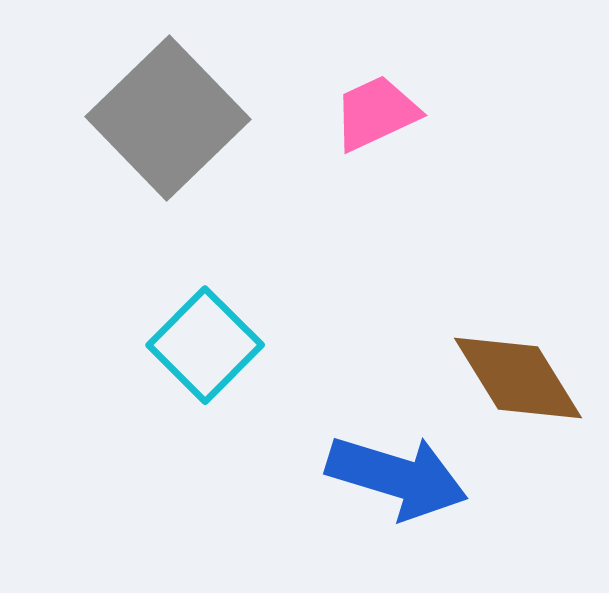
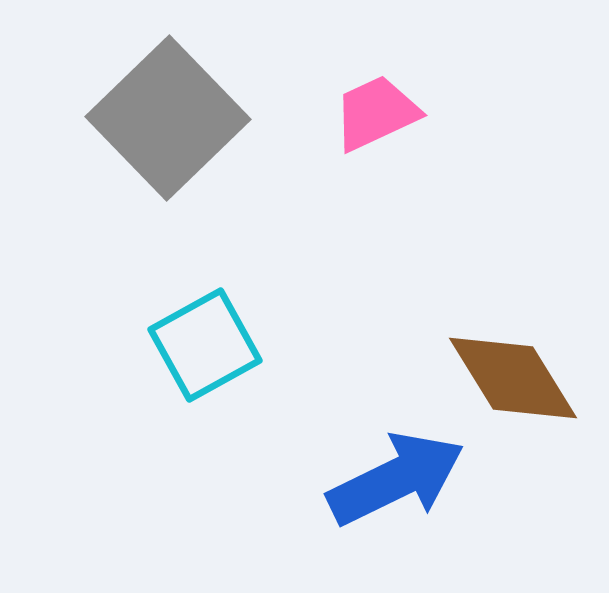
cyan square: rotated 16 degrees clockwise
brown diamond: moved 5 px left
blue arrow: moved 1 px left, 2 px down; rotated 43 degrees counterclockwise
